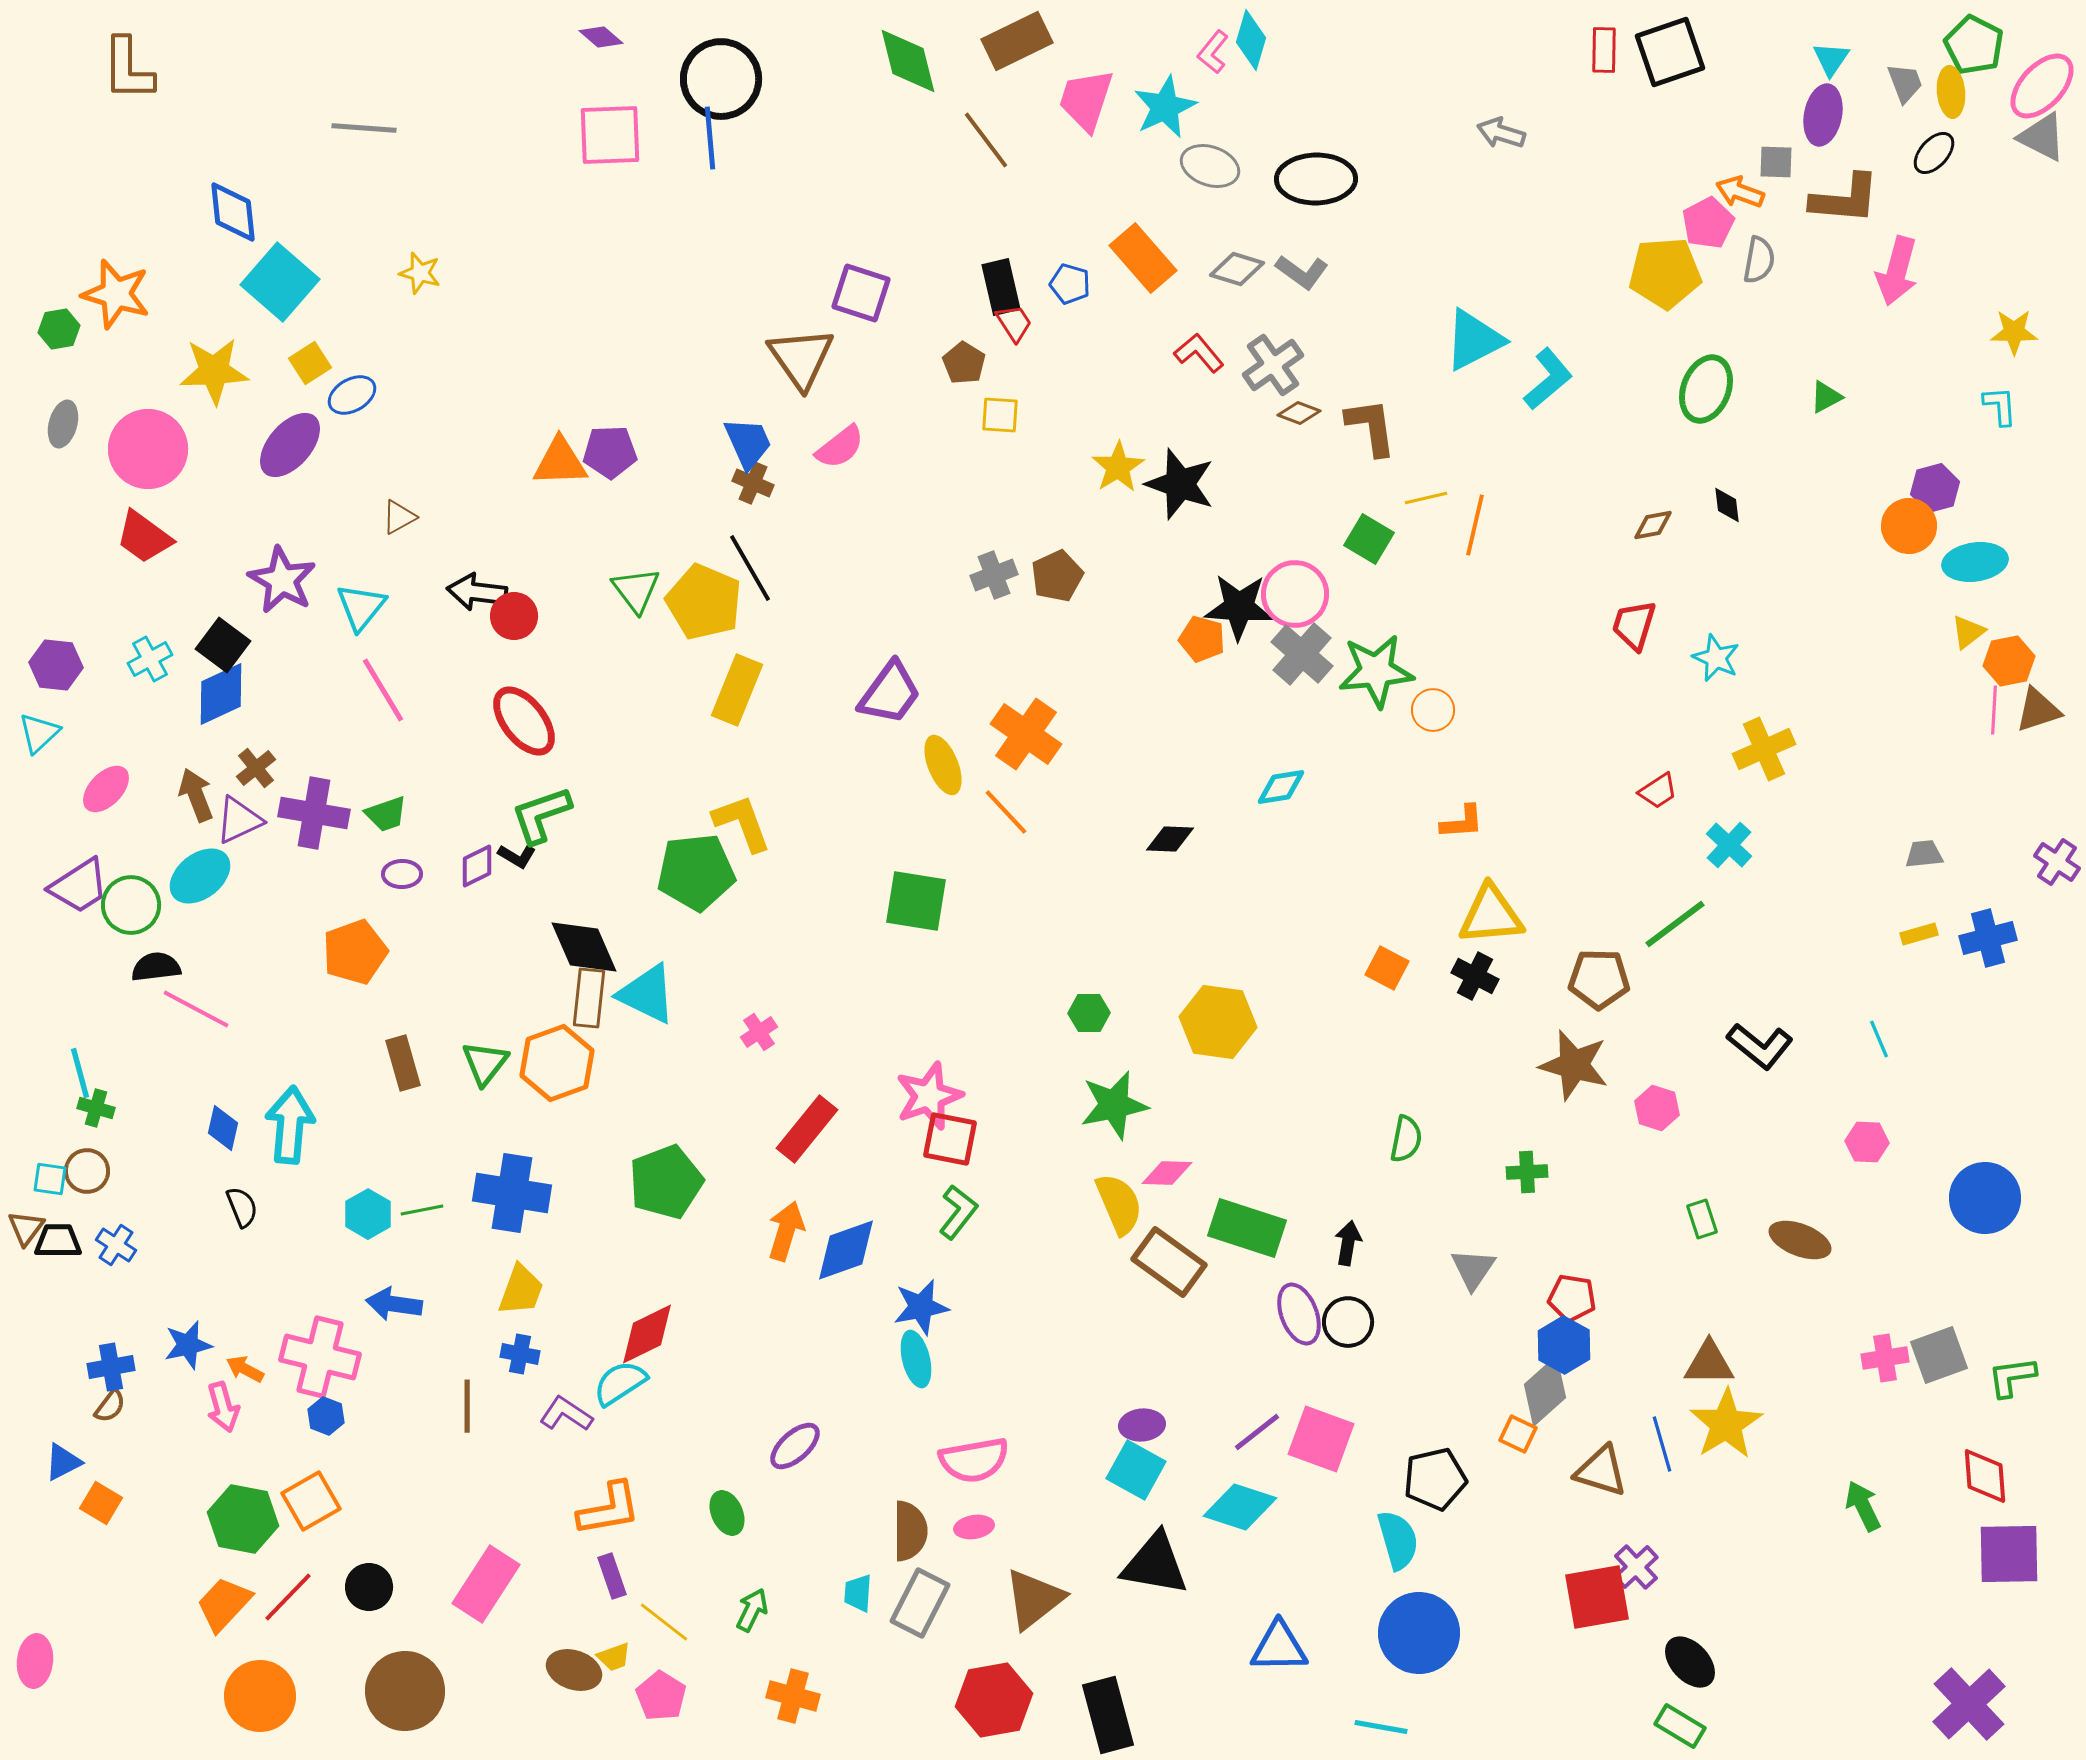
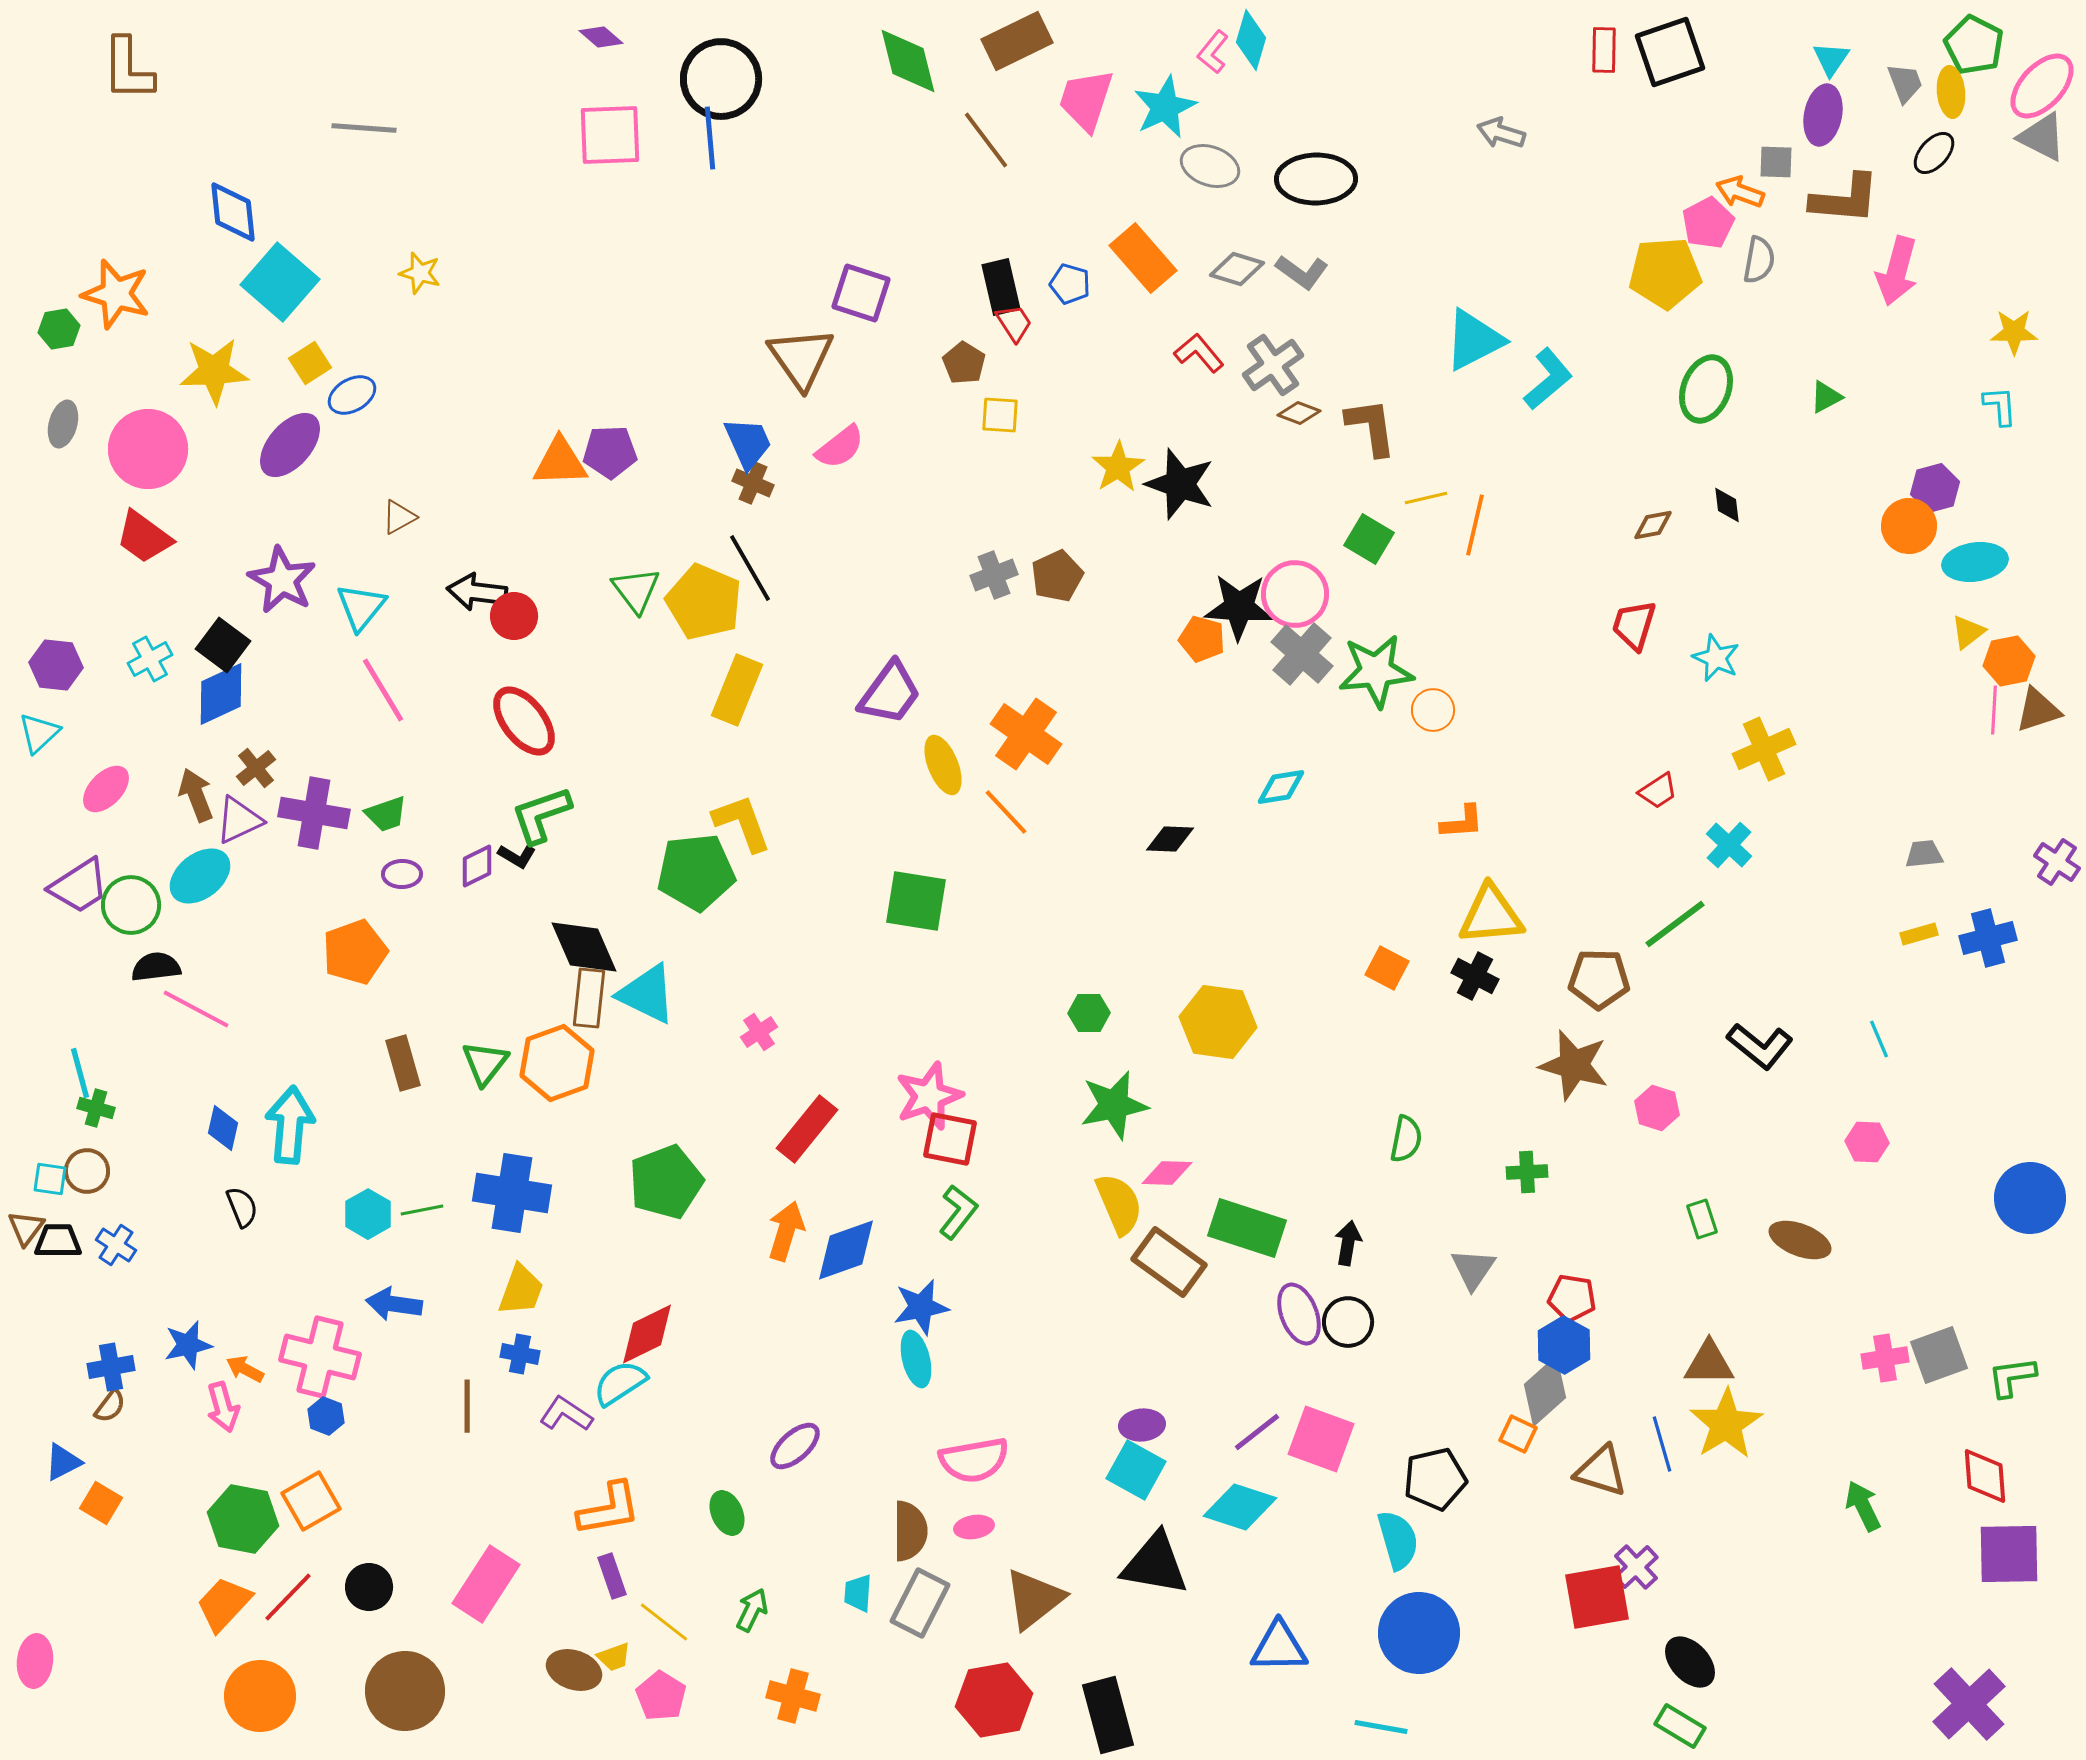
blue circle at (1985, 1198): moved 45 px right
